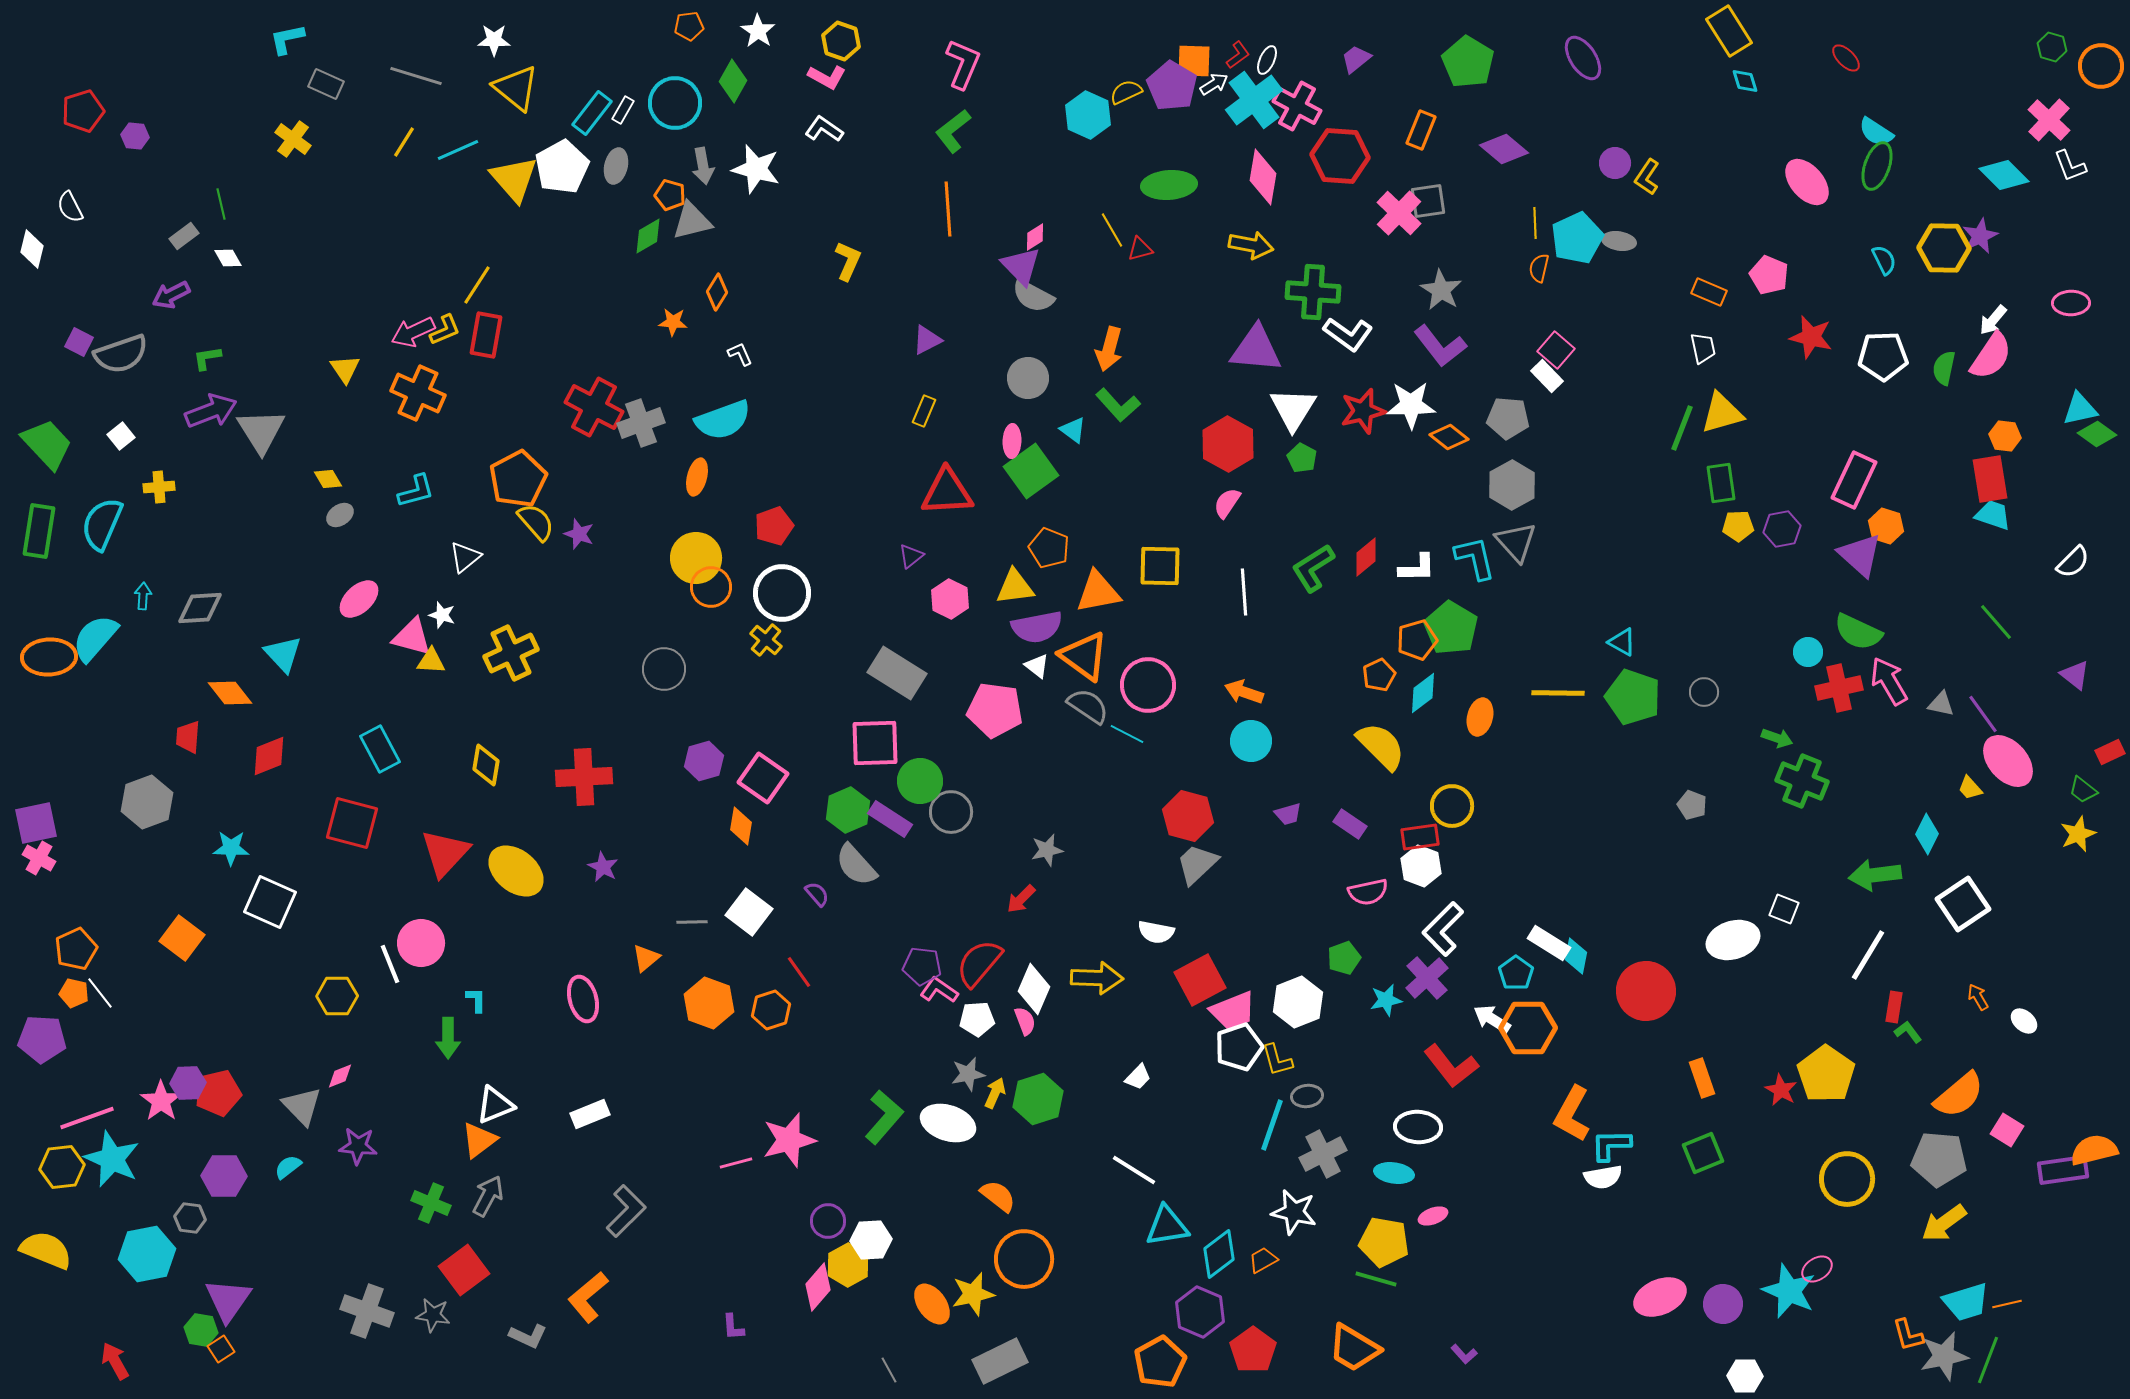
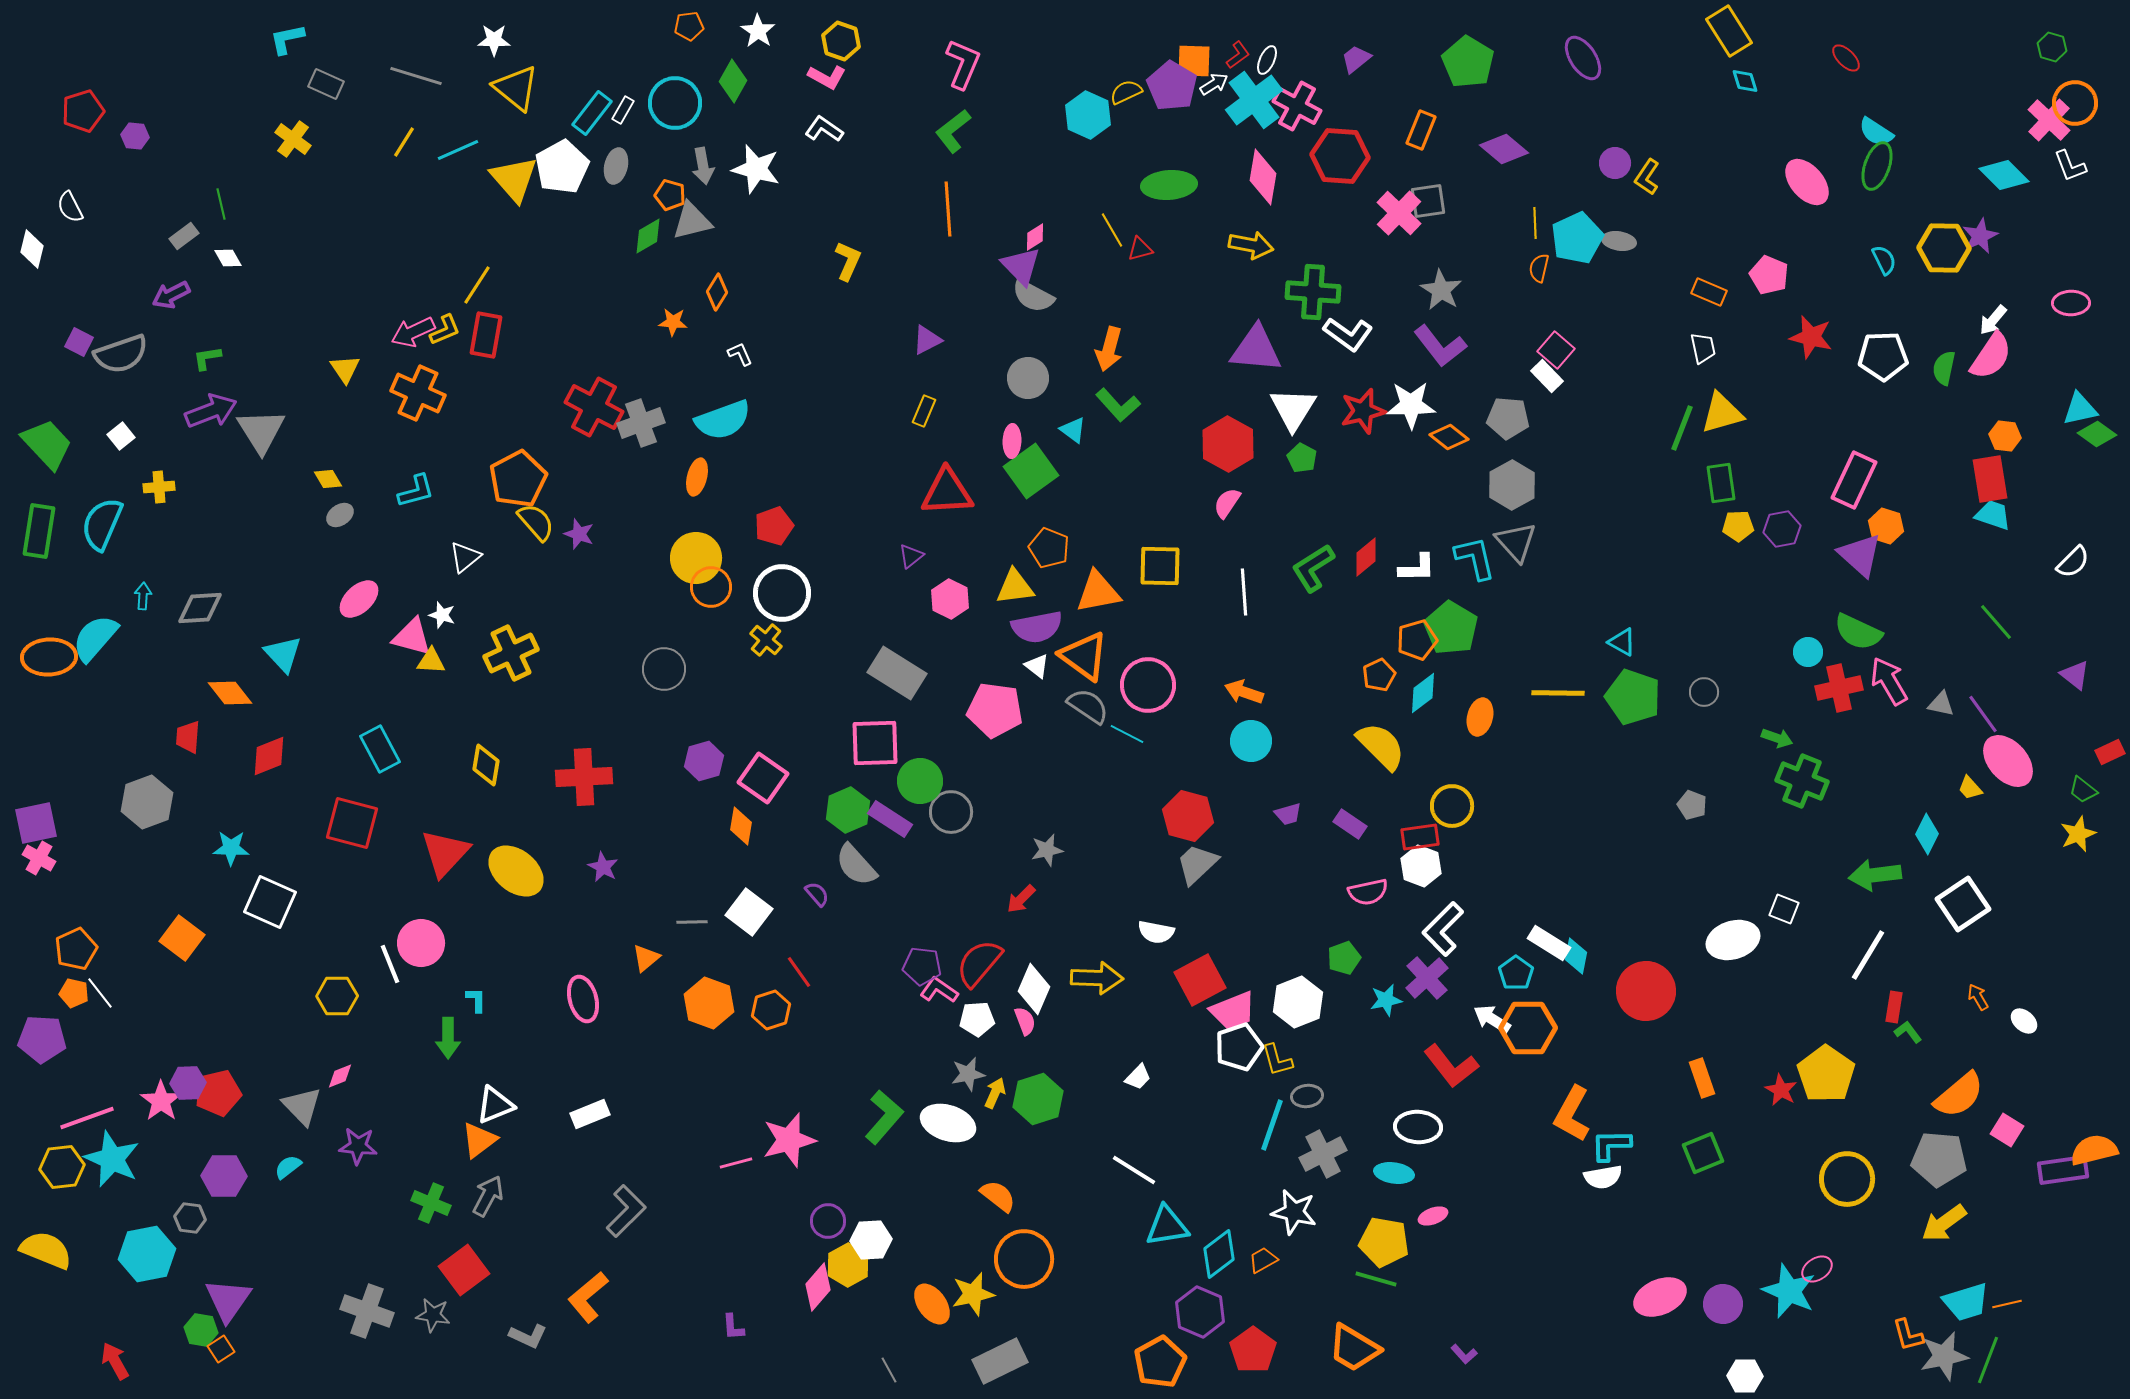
orange circle at (2101, 66): moved 26 px left, 37 px down
